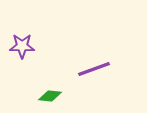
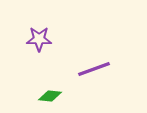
purple star: moved 17 px right, 7 px up
